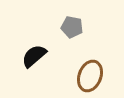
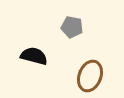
black semicircle: rotated 56 degrees clockwise
